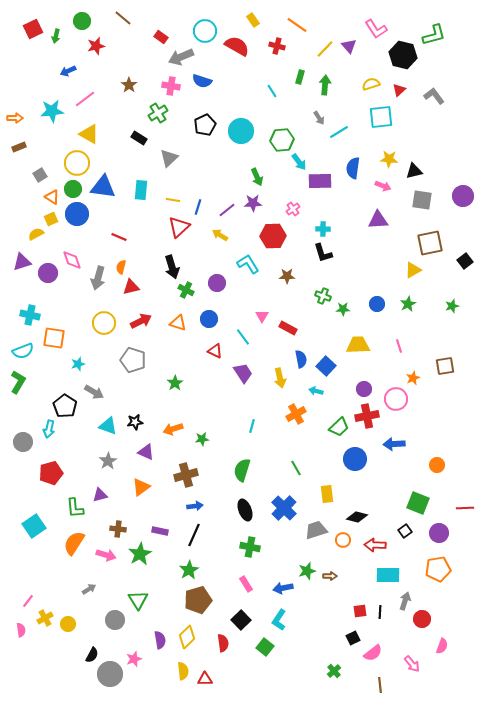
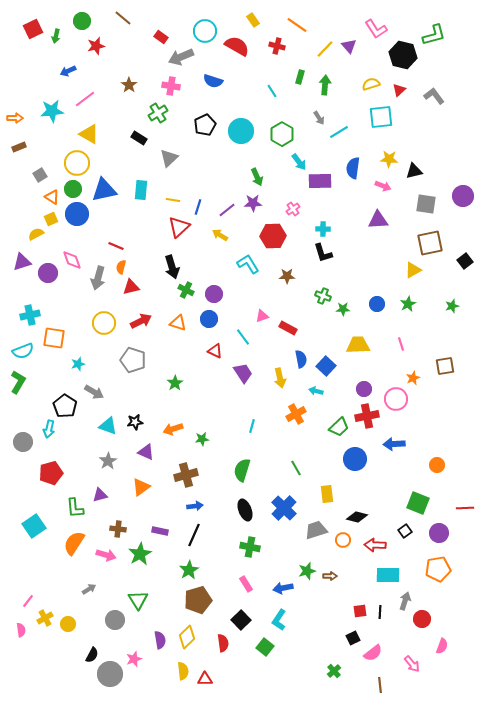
blue semicircle at (202, 81): moved 11 px right
green hexagon at (282, 140): moved 6 px up; rotated 25 degrees counterclockwise
blue triangle at (103, 187): moved 1 px right, 3 px down; rotated 20 degrees counterclockwise
gray square at (422, 200): moved 4 px right, 4 px down
red line at (119, 237): moved 3 px left, 9 px down
purple circle at (217, 283): moved 3 px left, 11 px down
cyan cross at (30, 315): rotated 24 degrees counterclockwise
pink triangle at (262, 316): rotated 40 degrees clockwise
pink line at (399, 346): moved 2 px right, 2 px up
